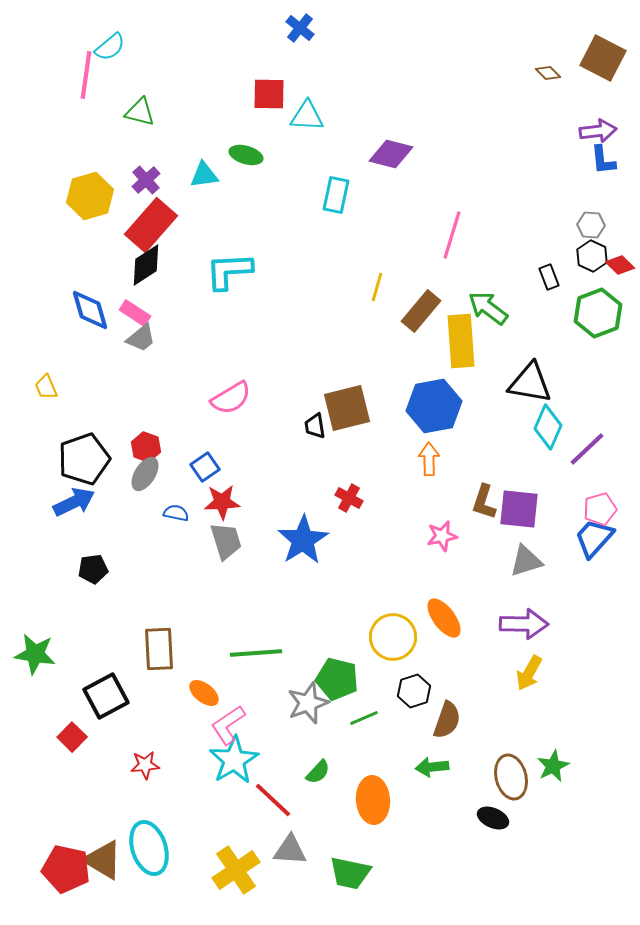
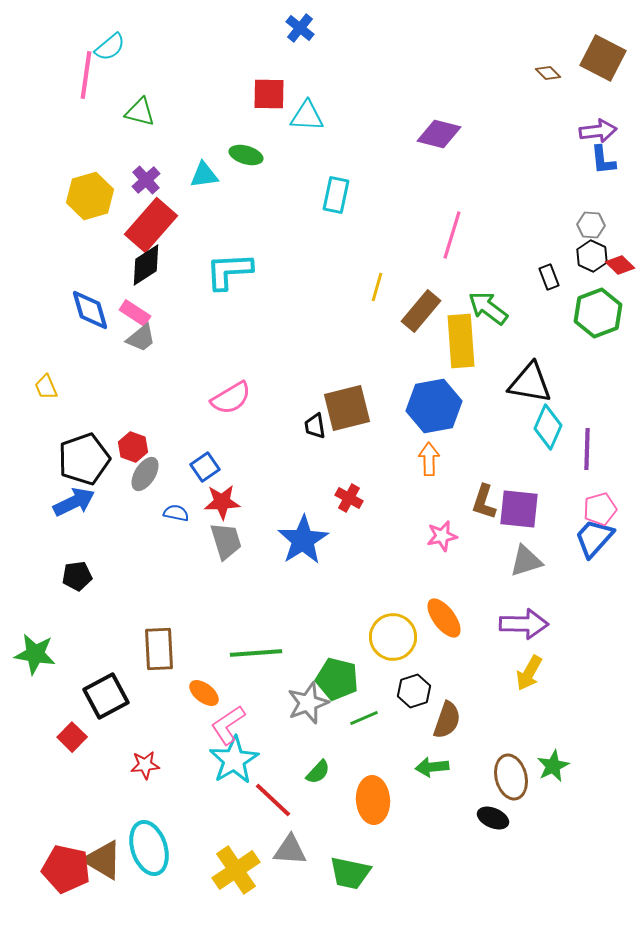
purple diamond at (391, 154): moved 48 px right, 20 px up
red hexagon at (146, 447): moved 13 px left
purple line at (587, 449): rotated 45 degrees counterclockwise
black pentagon at (93, 569): moved 16 px left, 7 px down
